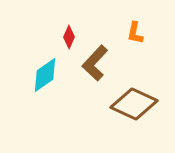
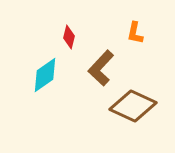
red diamond: rotated 10 degrees counterclockwise
brown L-shape: moved 6 px right, 5 px down
brown diamond: moved 1 px left, 2 px down
